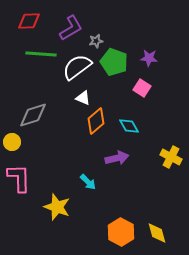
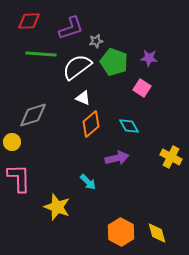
purple L-shape: rotated 12 degrees clockwise
orange diamond: moved 5 px left, 3 px down
